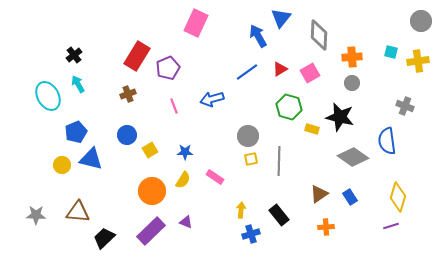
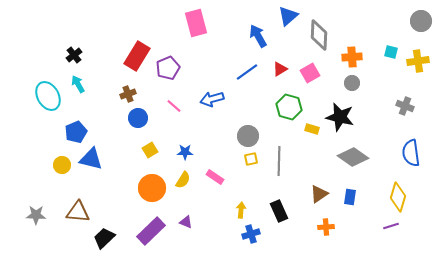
blue triangle at (281, 18): moved 7 px right, 2 px up; rotated 10 degrees clockwise
pink rectangle at (196, 23): rotated 40 degrees counterclockwise
pink line at (174, 106): rotated 28 degrees counterclockwise
blue circle at (127, 135): moved 11 px right, 17 px up
blue semicircle at (387, 141): moved 24 px right, 12 px down
orange circle at (152, 191): moved 3 px up
blue rectangle at (350, 197): rotated 42 degrees clockwise
black rectangle at (279, 215): moved 4 px up; rotated 15 degrees clockwise
